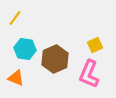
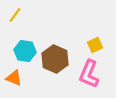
yellow line: moved 3 px up
cyan hexagon: moved 2 px down
brown hexagon: rotated 12 degrees counterclockwise
orange triangle: moved 2 px left
